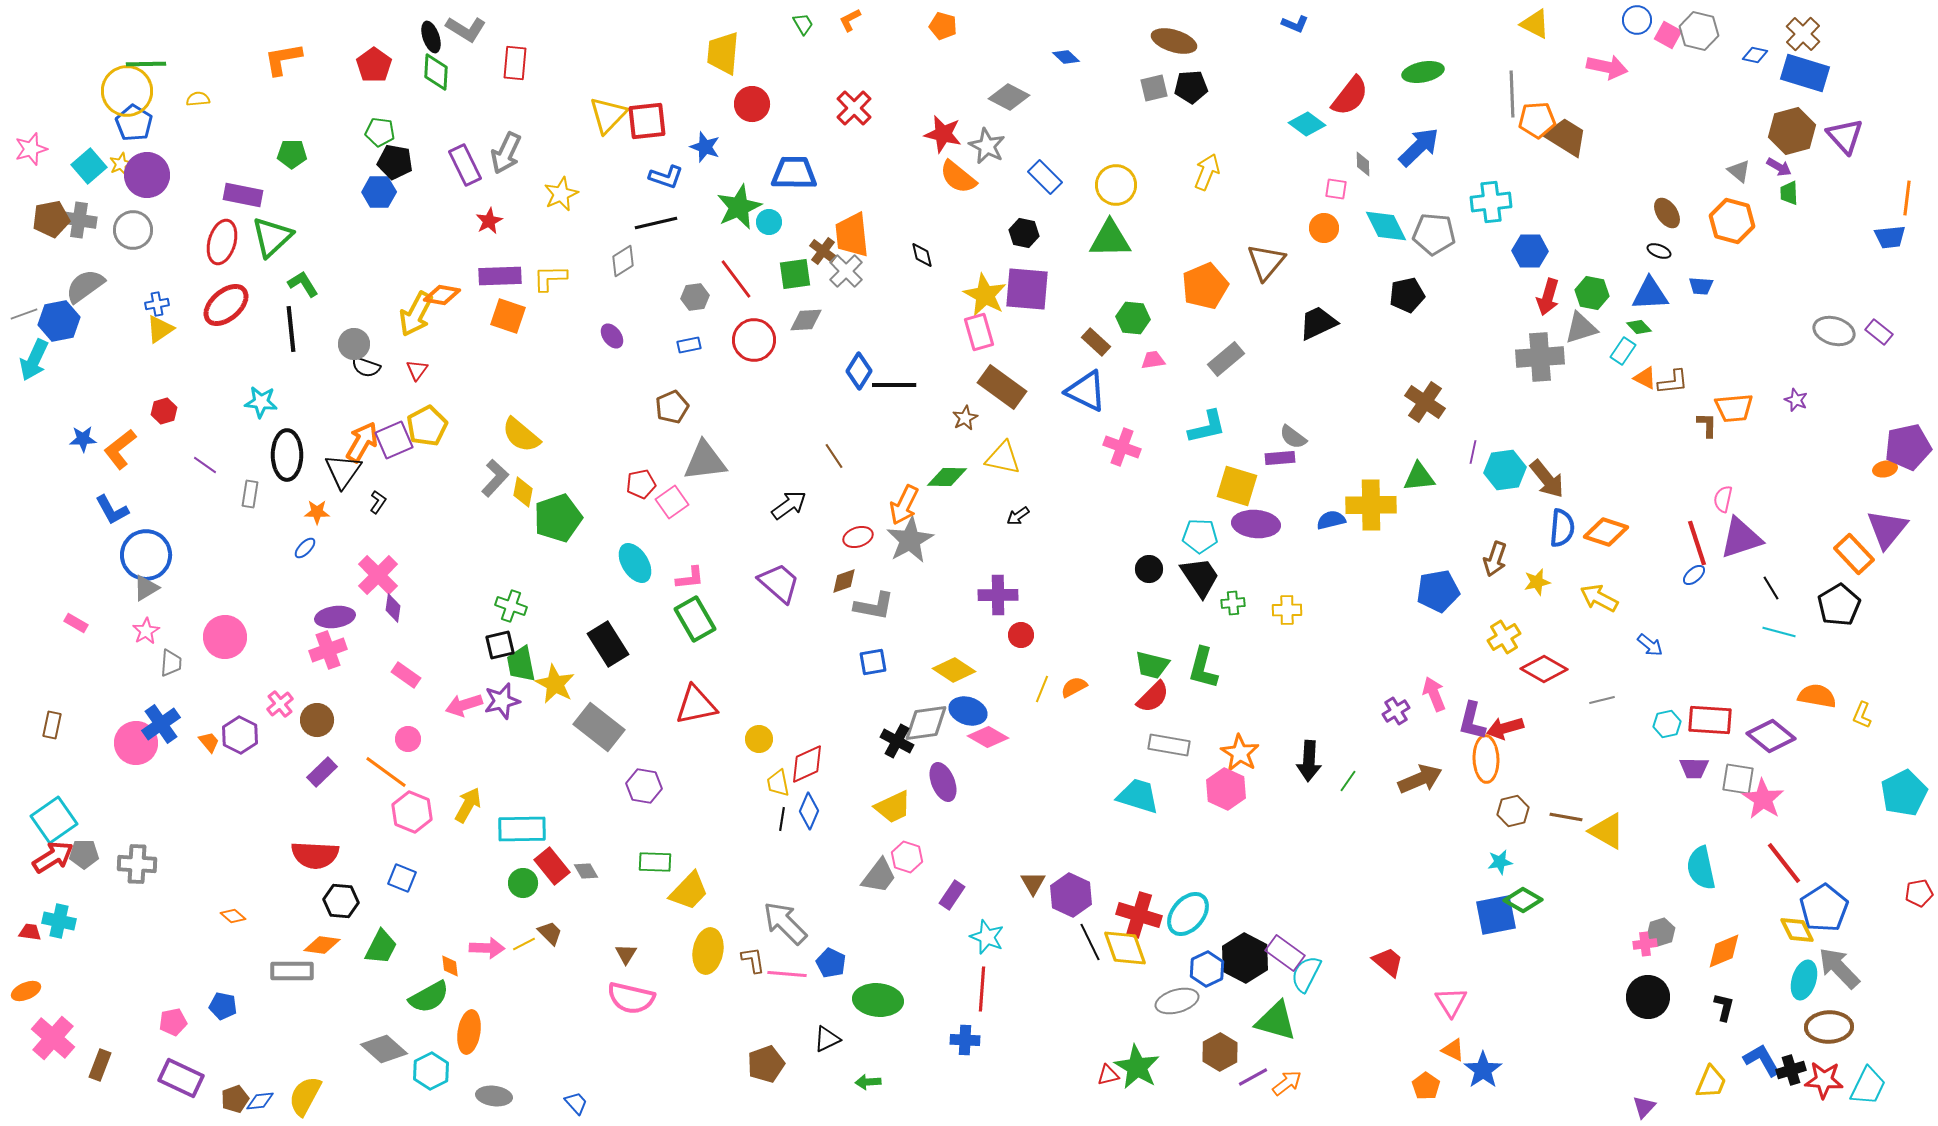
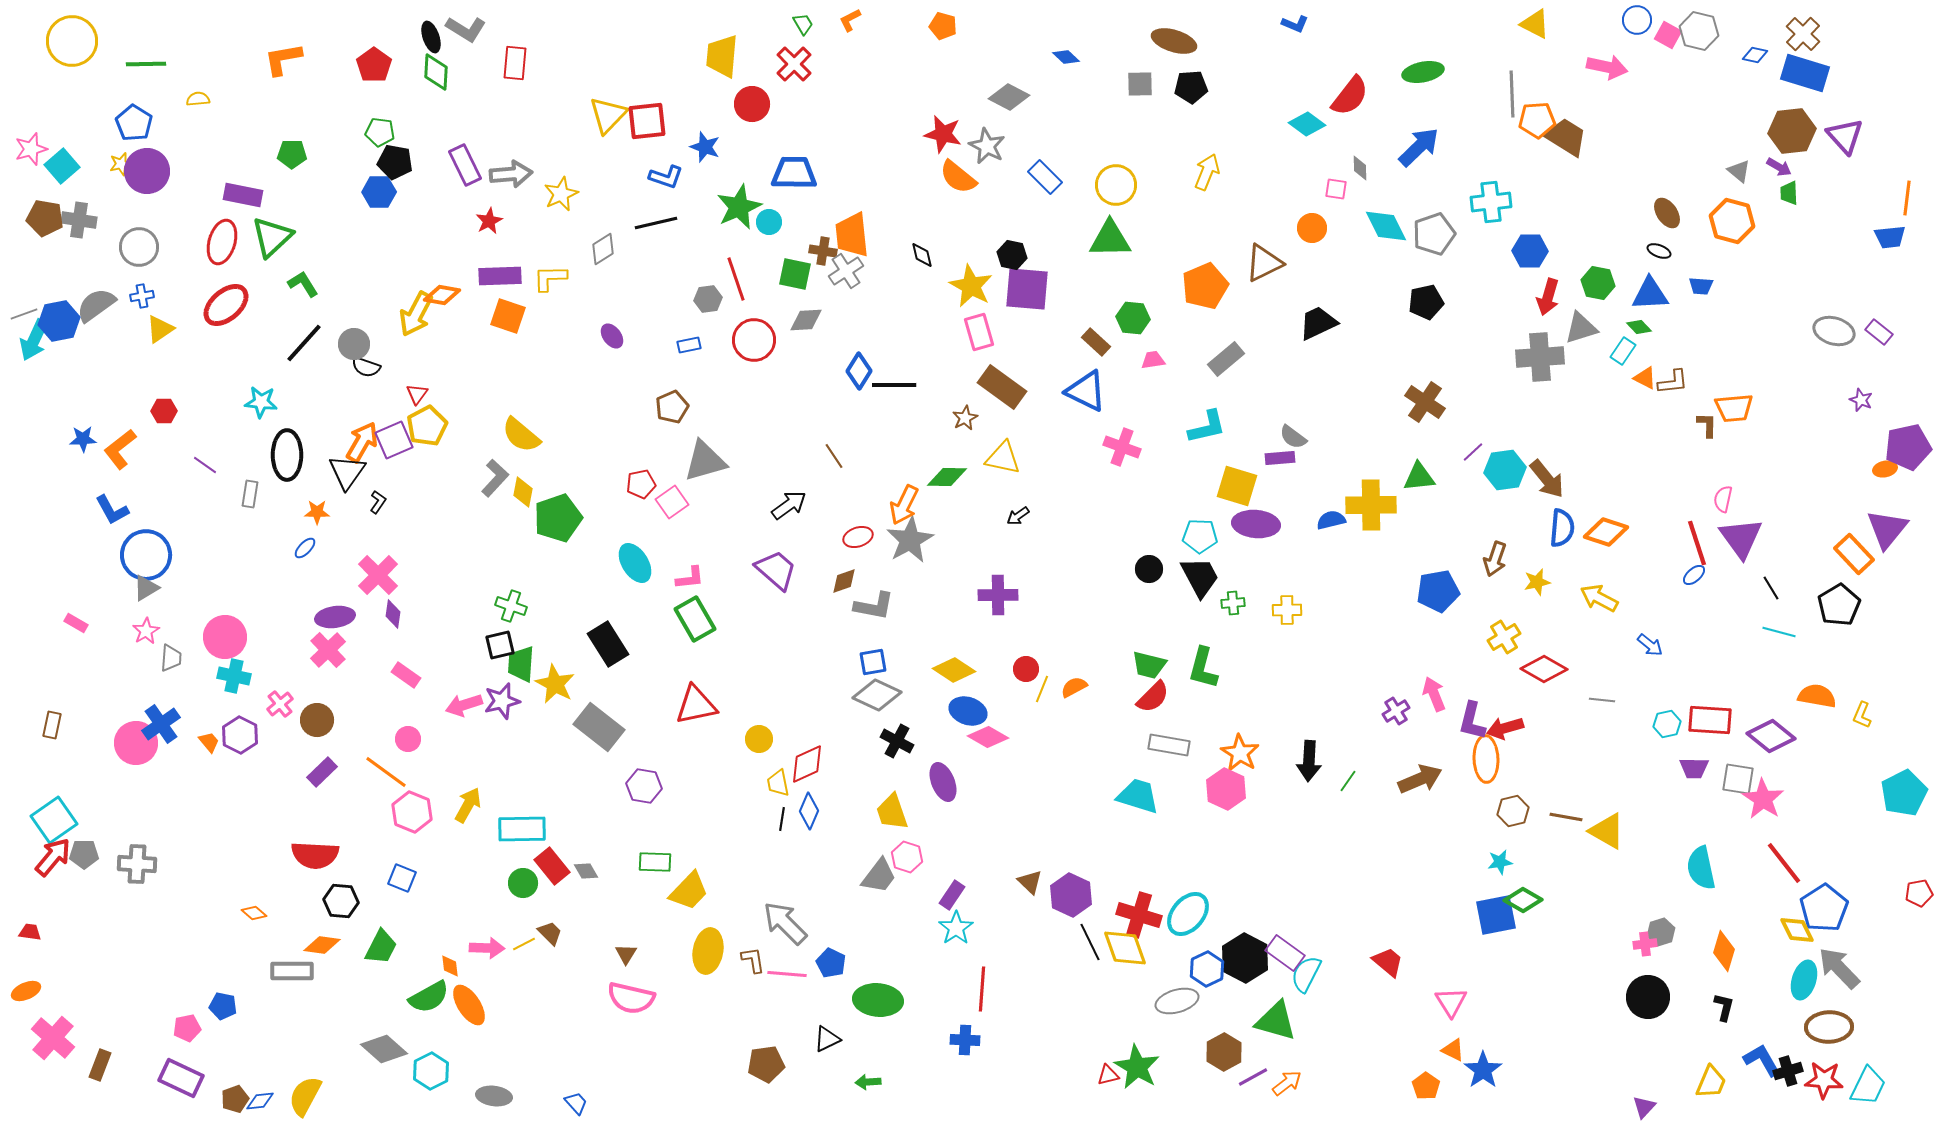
yellow trapezoid at (723, 53): moved 1 px left, 3 px down
gray square at (1154, 88): moved 14 px left, 4 px up; rotated 12 degrees clockwise
yellow circle at (127, 91): moved 55 px left, 50 px up
red cross at (854, 108): moved 60 px left, 44 px up
brown hexagon at (1792, 131): rotated 9 degrees clockwise
gray arrow at (506, 153): moved 5 px right, 21 px down; rotated 120 degrees counterclockwise
yellow star at (121, 164): rotated 10 degrees clockwise
gray diamond at (1363, 164): moved 3 px left, 4 px down
cyan square at (89, 166): moved 27 px left
purple circle at (147, 175): moved 4 px up
brown pentagon at (51, 219): moved 6 px left, 1 px up; rotated 21 degrees clockwise
orange circle at (1324, 228): moved 12 px left
gray circle at (133, 230): moved 6 px right, 17 px down
black hexagon at (1024, 233): moved 12 px left, 22 px down
gray pentagon at (1434, 234): rotated 24 degrees counterclockwise
brown cross at (823, 251): rotated 28 degrees counterclockwise
gray diamond at (623, 261): moved 20 px left, 12 px up
brown triangle at (1266, 262): moved 2 px left, 1 px down; rotated 24 degrees clockwise
gray cross at (846, 271): rotated 12 degrees clockwise
green square at (795, 274): rotated 20 degrees clockwise
red line at (736, 279): rotated 18 degrees clockwise
gray semicircle at (85, 286): moved 11 px right, 19 px down
green hexagon at (1592, 293): moved 6 px right, 10 px up
yellow star at (985, 295): moved 14 px left, 9 px up
black pentagon at (1407, 295): moved 19 px right, 7 px down
gray hexagon at (695, 297): moved 13 px right, 2 px down
blue cross at (157, 304): moved 15 px left, 8 px up
black line at (291, 329): moved 13 px right, 14 px down; rotated 48 degrees clockwise
cyan arrow at (34, 360): moved 20 px up
red triangle at (417, 370): moved 24 px down
purple star at (1796, 400): moved 65 px right
red hexagon at (164, 411): rotated 15 degrees clockwise
purple line at (1473, 452): rotated 35 degrees clockwise
gray triangle at (705, 461): rotated 9 degrees counterclockwise
black triangle at (343, 471): moved 4 px right, 1 px down
purple triangle at (1741, 538): rotated 48 degrees counterclockwise
black trapezoid at (1200, 577): rotated 6 degrees clockwise
purple trapezoid at (779, 583): moved 3 px left, 13 px up
purple diamond at (393, 608): moved 6 px down
red circle at (1021, 635): moved 5 px right, 34 px down
pink cross at (328, 650): rotated 24 degrees counterclockwise
gray trapezoid at (171, 663): moved 5 px up
green trapezoid at (521, 664): rotated 15 degrees clockwise
green trapezoid at (1152, 665): moved 3 px left
gray line at (1602, 700): rotated 20 degrees clockwise
gray diamond at (926, 723): moved 49 px left, 28 px up; rotated 33 degrees clockwise
yellow trapezoid at (893, 807): moved 1 px left, 5 px down; rotated 96 degrees clockwise
red arrow at (53, 857): rotated 18 degrees counterclockwise
brown triangle at (1033, 883): moved 3 px left, 1 px up; rotated 16 degrees counterclockwise
orange diamond at (233, 916): moved 21 px right, 3 px up
cyan cross at (59, 921): moved 175 px right, 245 px up
cyan star at (987, 937): moved 31 px left, 9 px up; rotated 16 degrees clockwise
orange diamond at (1724, 951): rotated 51 degrees counterclockwise
pink pentagon at (173, 1022): moved 14 px right, 6 px down
orange ellipse at (469, 1032): moved 27 px up; rotated 42 degrees counterclockwise
brown hexagon at (1220, 1052): moved 4 px right
brown pentagon at (766, 1064): rotated 12 degrees clockwise
black cross at (1791, 1070): moved 3 px left, 1 px down
